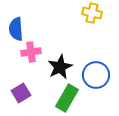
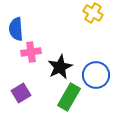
yellow cross: moved 1 px right; rotated 18 degrees clockwise
green rectangle: moved 2 px right, 1 px up
